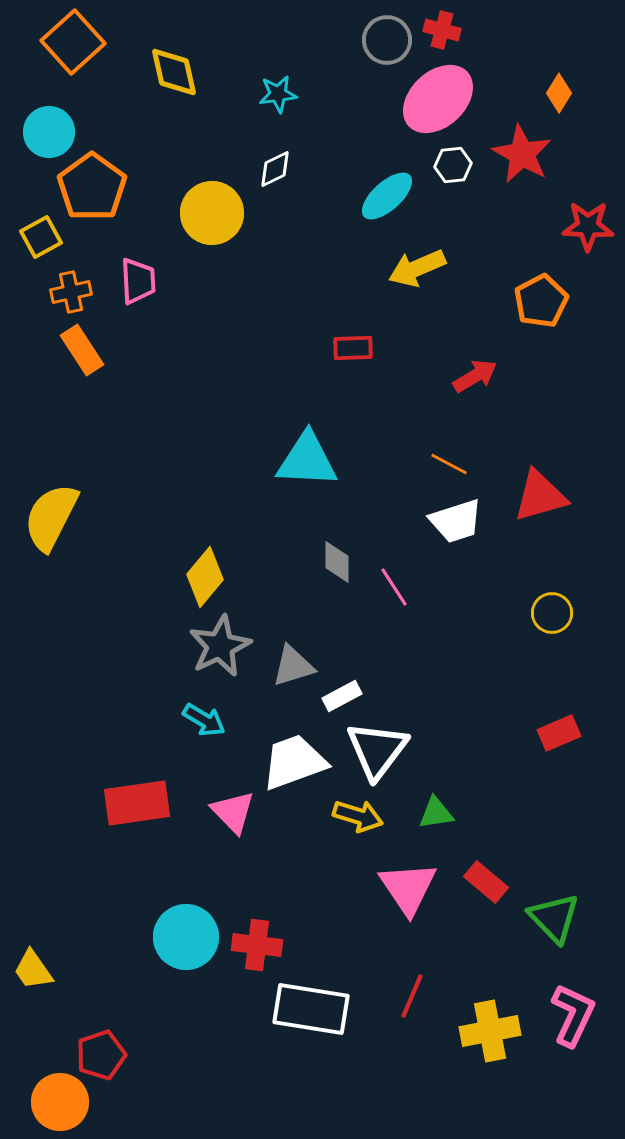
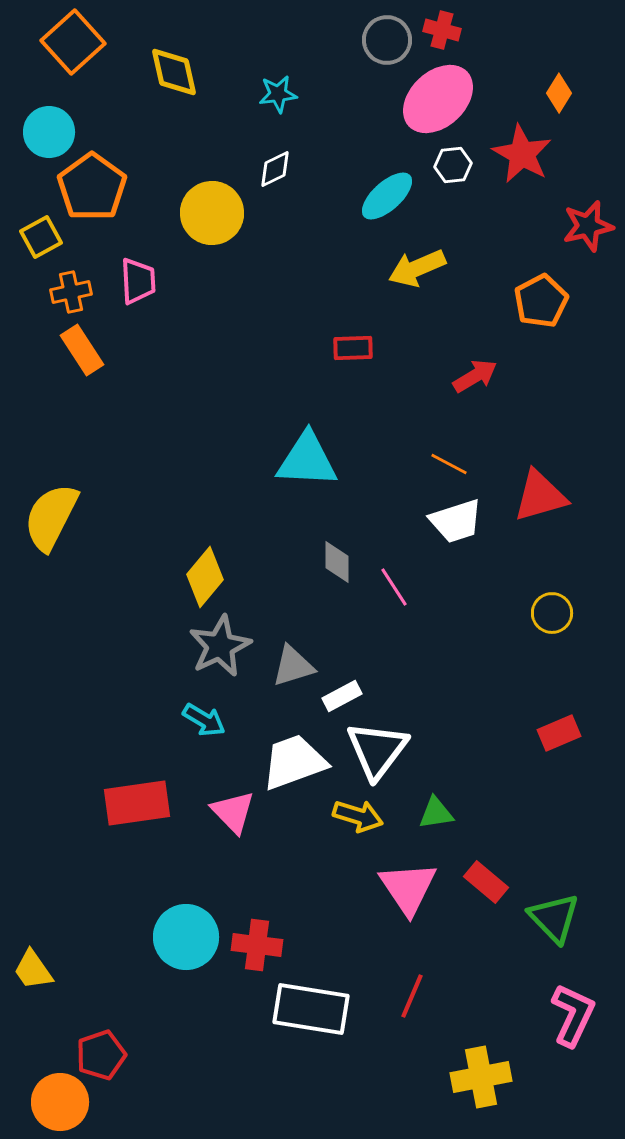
red star at (588, 226): rotated 15 degrees counterclockwise
yellow cross at (490, 1031): moved 9 px left, 46 px down
